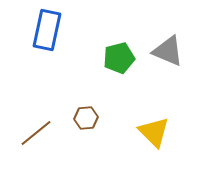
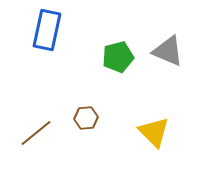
green pentagon: moved 1 px left, 1 px up
